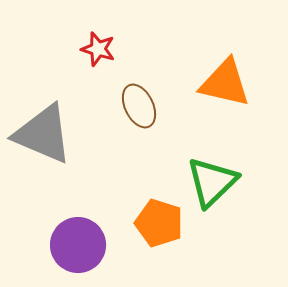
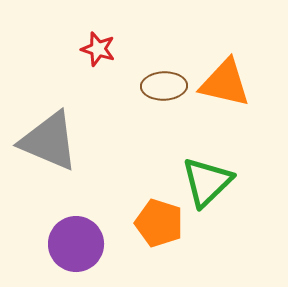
brown ellipse: moved 25 px right, 20 px up; rotated 66 degrees counterclockwise
gray triangle: moved 6 px right, 7 px down
green triangle: moved 5 px left
purple circle: moved 2 px left, 1 px up
